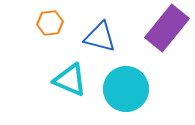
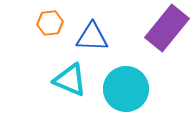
blue triangle: moved 8 px left; rotated 12 degrees counterclockwise
